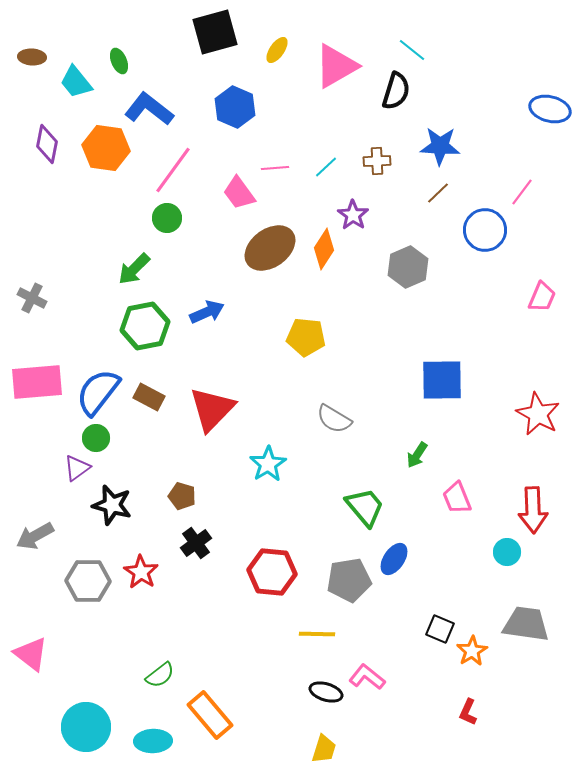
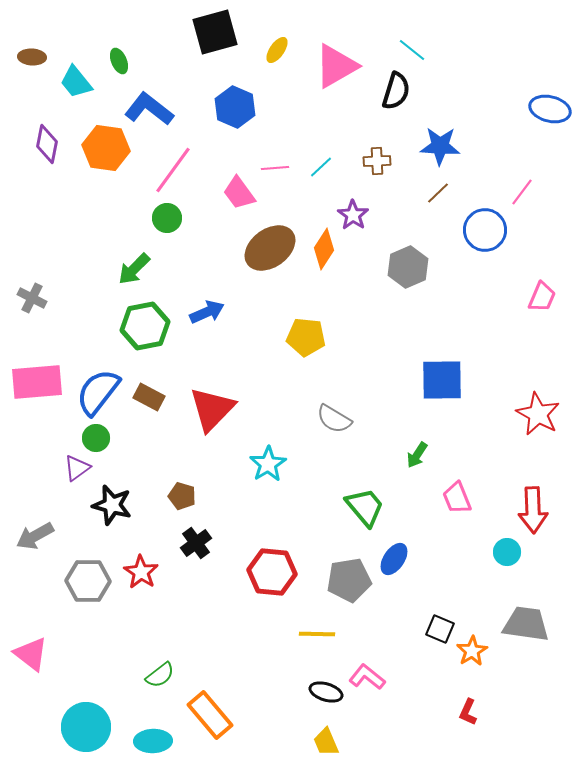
cyan line at (326, 167): moved 5 px left
yellow trapezoid at (324, 749): moved 2 px right, 7 px up; rotated 140 degrees clockwise
